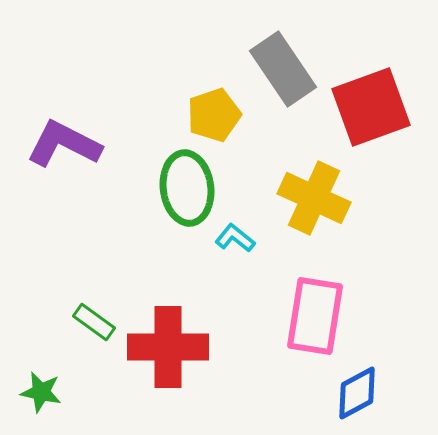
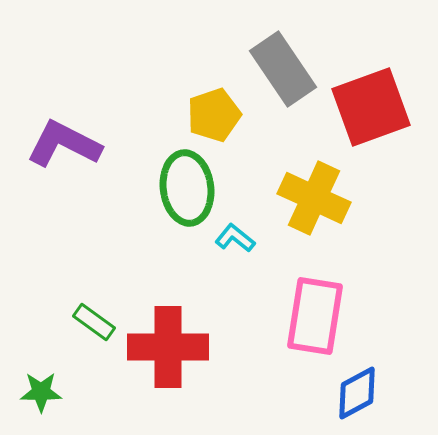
green star: rotated 12 degrees counterclockwise
